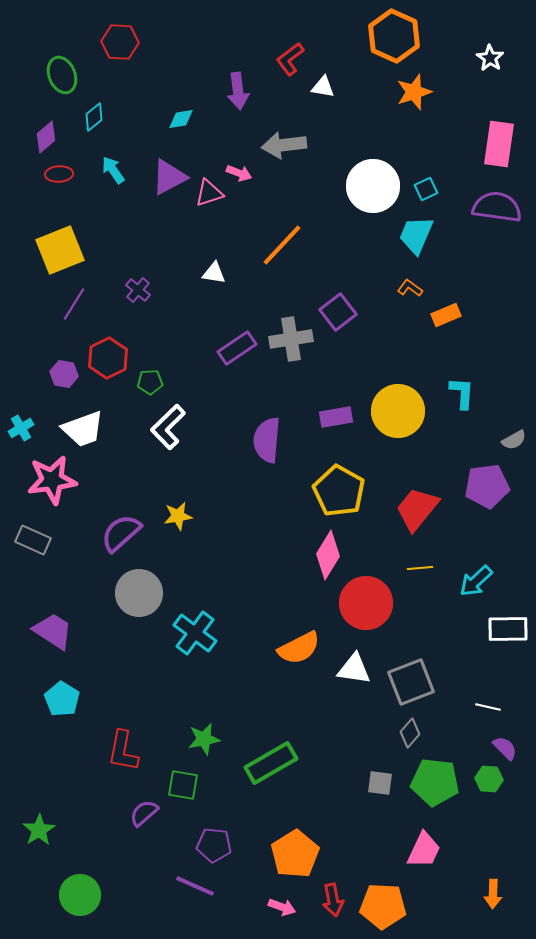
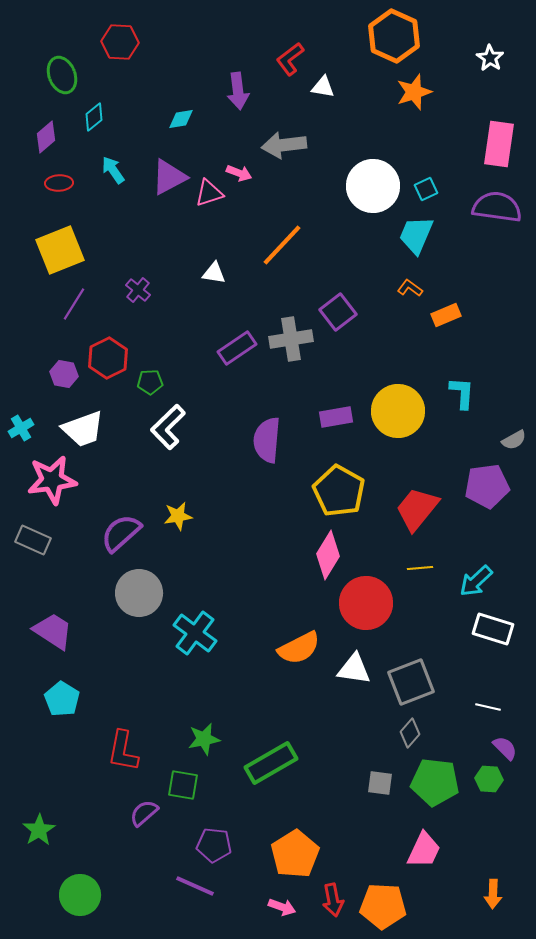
red ellipse at (59, 174): moved 9 px down
white rectangle at (508, 629): moved 15 px left; rotated 18 degrees clockwise
